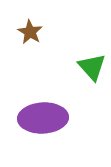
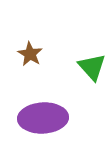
brown star: moved 22 px down
